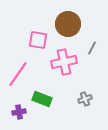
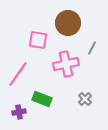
brown circle: moved 1 px up
pink cross: moved 2 px right, 2 px down
gray cross: rotated 24 degrees counterclockwise
